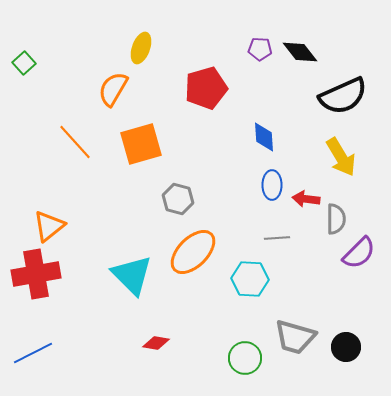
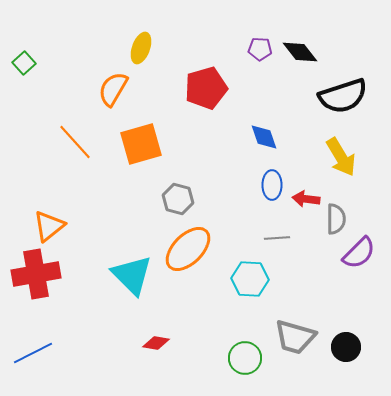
black semicircle: rotated 6 degrees clockwise
blue diamond: rotated 16 degrees counterclockwise
orange ellipse: moved 5 px left, 3 px up
